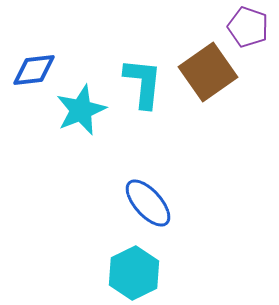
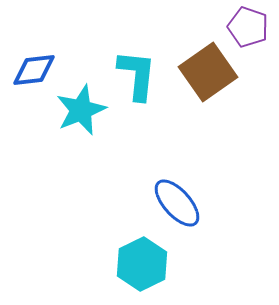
cyan L-shape: moved 6 px left, 8 px up
blue ellipse: moved 29 px right
cyan hexagon: moved 8 px right, 9 px up
